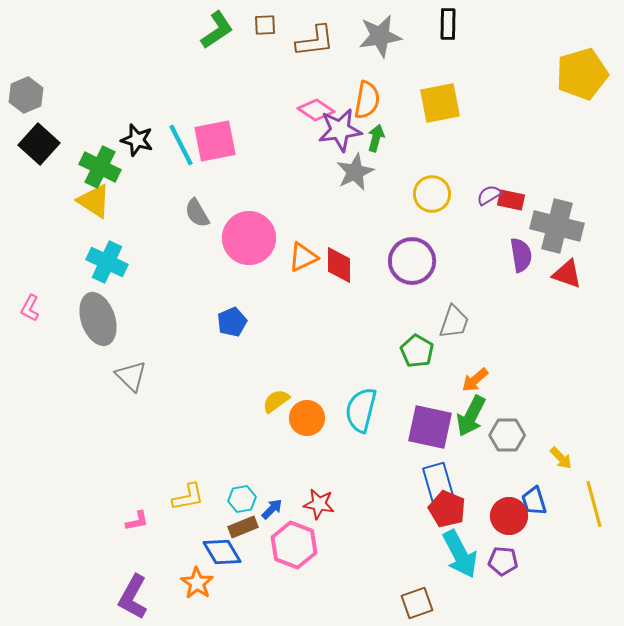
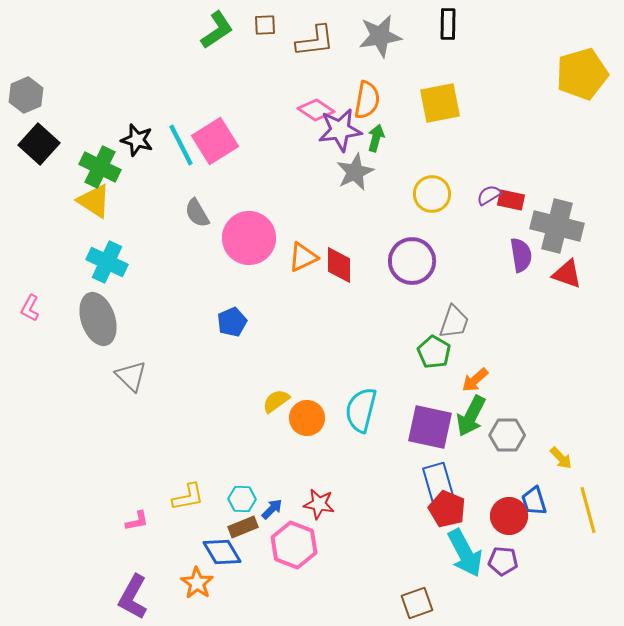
pink square at (215, 141): rotated 21 degrees counterclockwise
green pentagon at (417, 351): moved 17 px right, 1 px down
cyan hexagon at (242, 499): rotated 12 degrees clockwise
yellow line at (594, 504): moved 6 px left, 6 px down
cyan arrow at (460, 554): moved 5 px right, 1 px up
